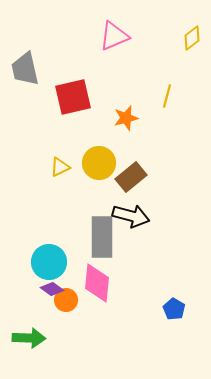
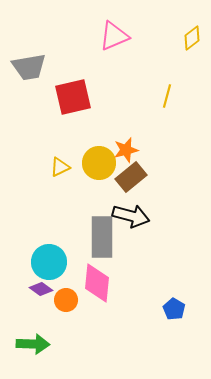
gray trapezoid: moved 4 px right, 2 px up; rotated 87 degrees counterclockwise
orange star: moved 32 px down
purple diamond: moved 11 px left
green arrow: moved 4 px right, 6 px down
